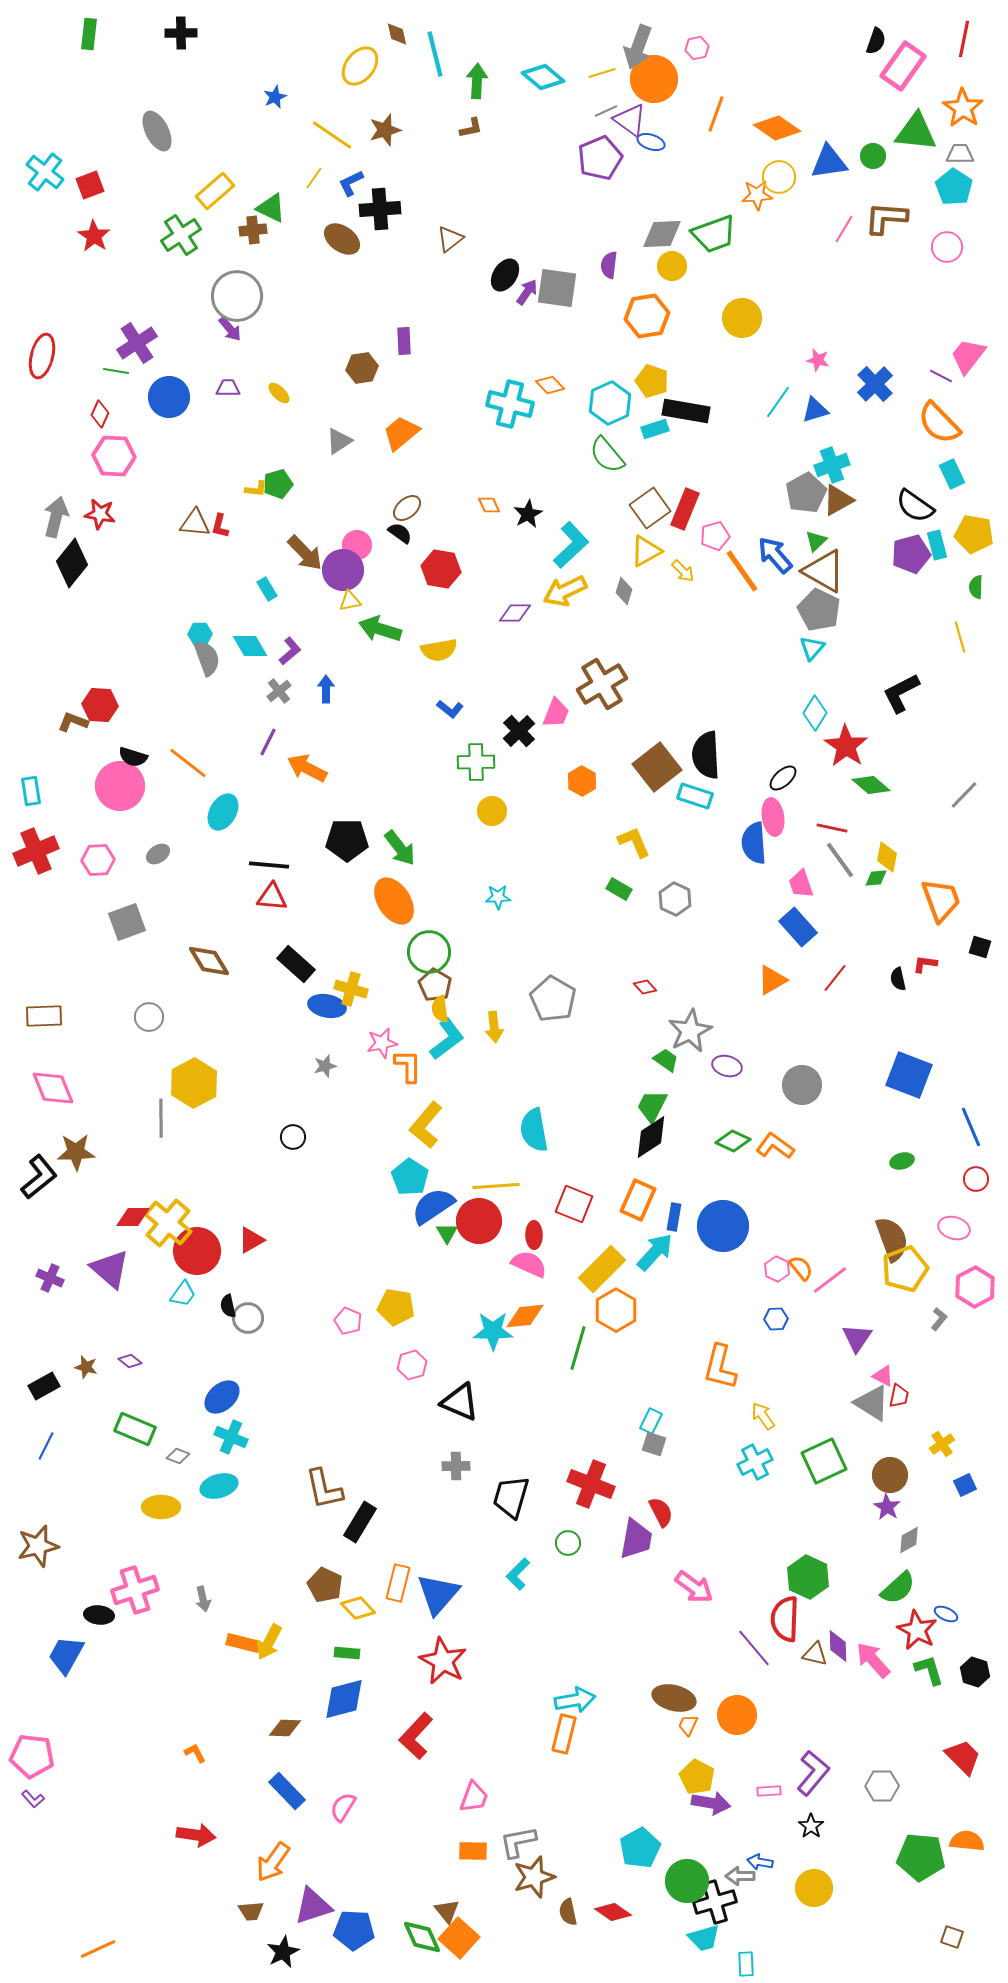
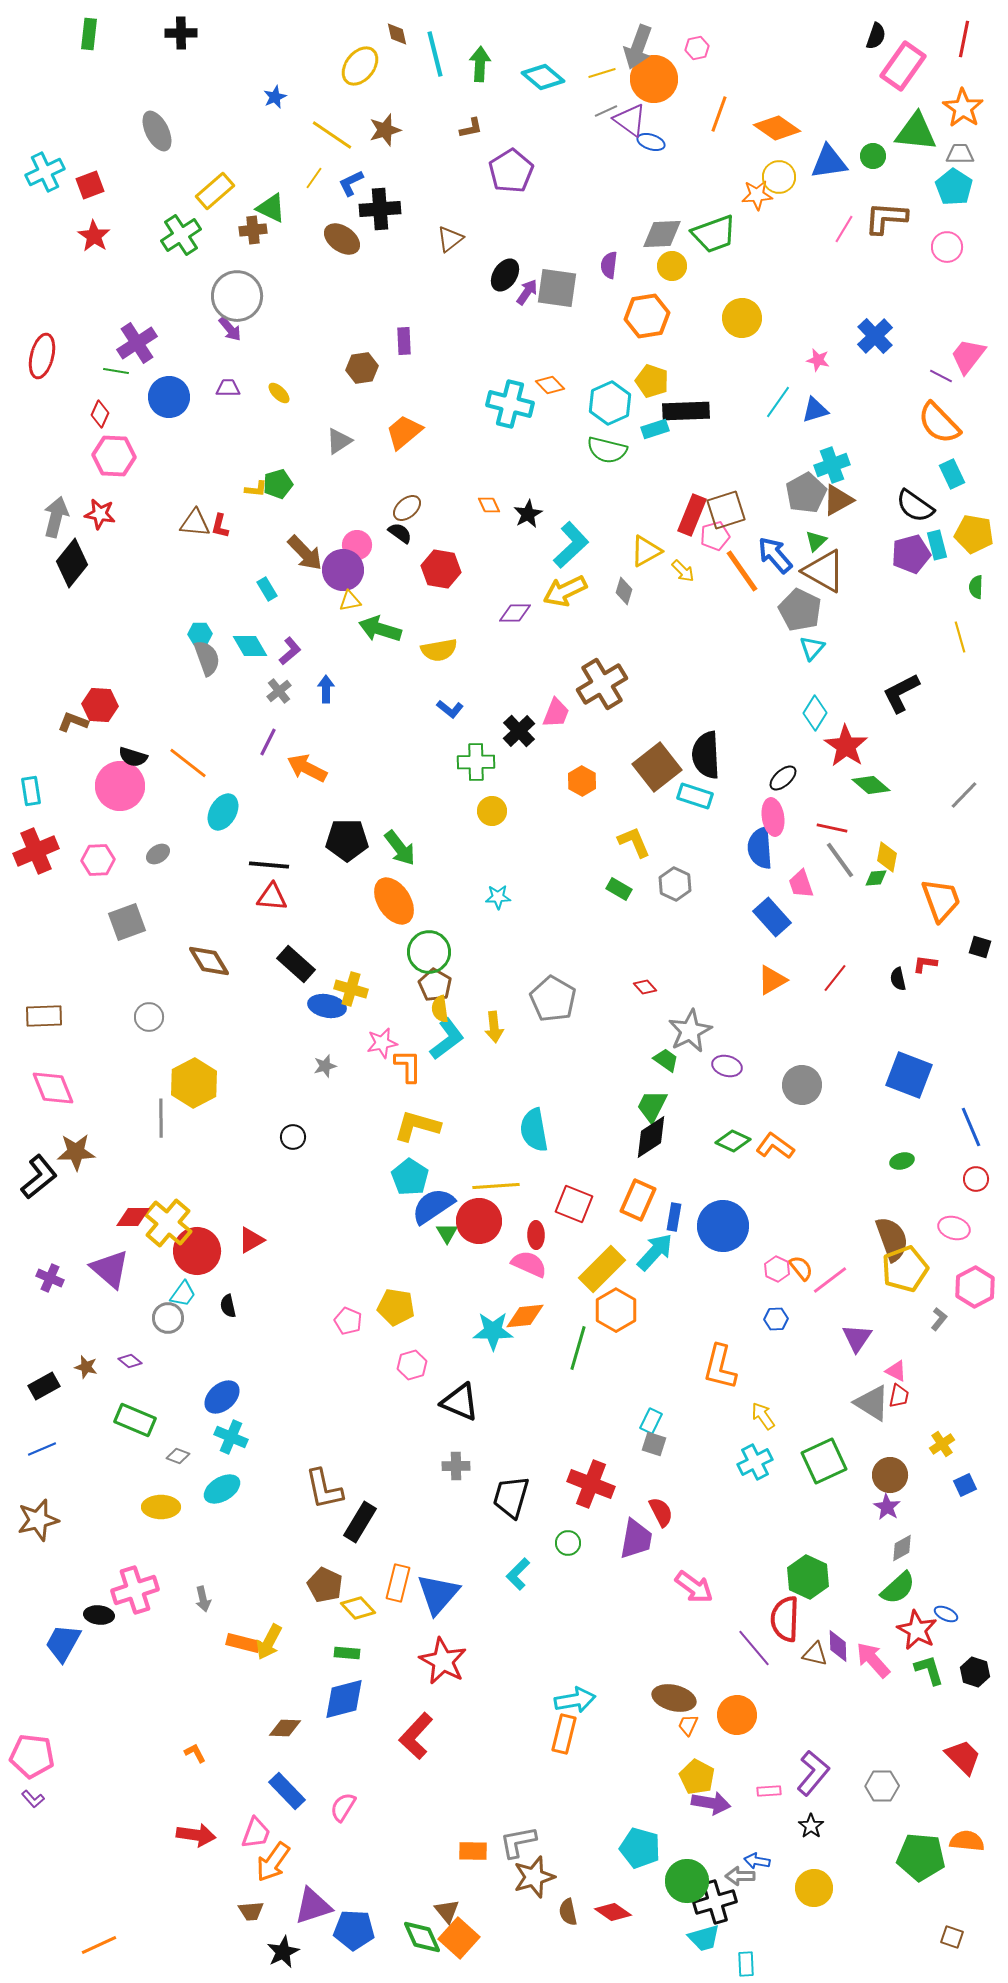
black semicircle at (876, 41): moved 5 px up
green arrow at (477, 81): moved 3 px right, 17 px up
orange line at (716, 114): moved 3 px right
purple pentagon at (600, 158): moved 89 px left, 13 px down; rotated 9 degrees counterclockwise
cyan cross at (45, 172): rotated 27 degrees clockwise
blue cross at (875, 384): moved 48 px up
black rectangle at (686, 411): rotated 12 degrees counterclockwise
orange trapezoid at (401, 433): moved 3 px right, 1 px up
green semicircle at (607, 455): moved 5 px up; rotated 36 degrees counterclockwise
brown square at (650, 508): moved 76 px right, 2 px down; rotated 18 degrees clockwise
red rectangle at (685, 509): moved 7 px right, 6 px down
gray pentagon at (819, 610): moved 19 px left
blue semicircle at (754, 843): moved 6 px right, 5 px down
gray hexagon at (675, 899): moved 15 px up
blue rectangle at (798, 927): moved 26 px left, 10 px up
yellow L-shape at (426, 1125): moved 9 px left, 1 px down; rotated 66 degrees clockwise
red ellipse at (534, 1235): moved 2 px right
gray circle at (248, 1318): moved 80 px left
pink triangle at (883, 1376): moved 13 px right, 5 px up
green rectangle at (135, 1429): moved 9 px up
blue line at (46, 1446): moved 4 px left, 3 px down; rotated 40 degrees clockwise
cyan ellipse at (219, 1486): moved 3 px right, 3 px down; rotated 15 degrees counterclockwise
gray diamond at (909, 1540): moved 7 px left, 8 px down
brown star at (38, 1546): moved 26 px up
blue trapezoid at (66, 1655): moved 3 px left, 12 px up
pink trapezoid at (474, 1797): moved 218 px left, 36 px down
cyan pentagon at (640, 1848): rotated 27 degrees counterclockwise
blue arrow at (760, 1862): moved 3 px left, 1 px up
orange line at (98, 1949): moved 1 px right, 4 px up
